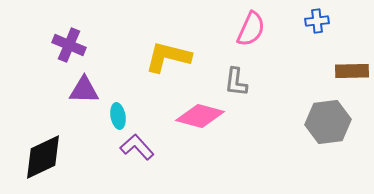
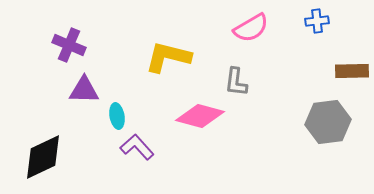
pink semicircle: moved 1 px up; rotated 36 degrees clockwise
cyan ellipse: moved 1 px left
